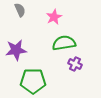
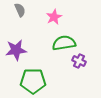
purple cross: moved 4 px right, 3 px up
